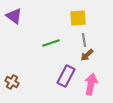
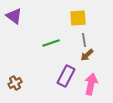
brown cross: moved 3 px right, 1 px down; rotated 32 degrees clockwise
